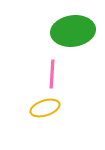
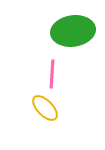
yellow ellipse: rotated 64 degrees clockwise
